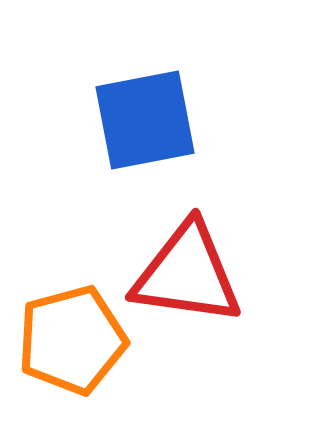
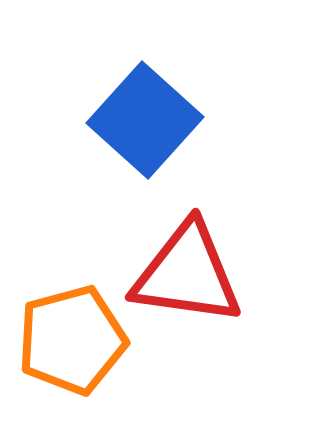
blue square: rotated 37 degrees counterclockwise
